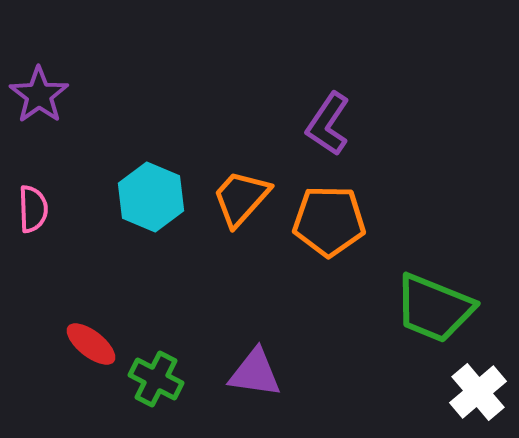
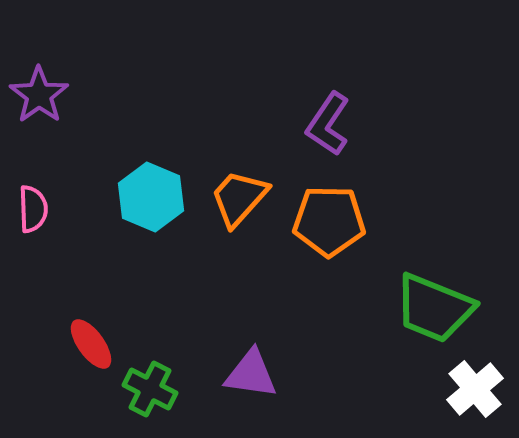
orange trapezoid: moved 2 px left
red ellipse: rotated 16 degrees clockwise
purple triangle: moved 4 px left, 1 px down
green cross: moved 6 px left, 10 px down
white cross: moved 3 px left, 3 px up
